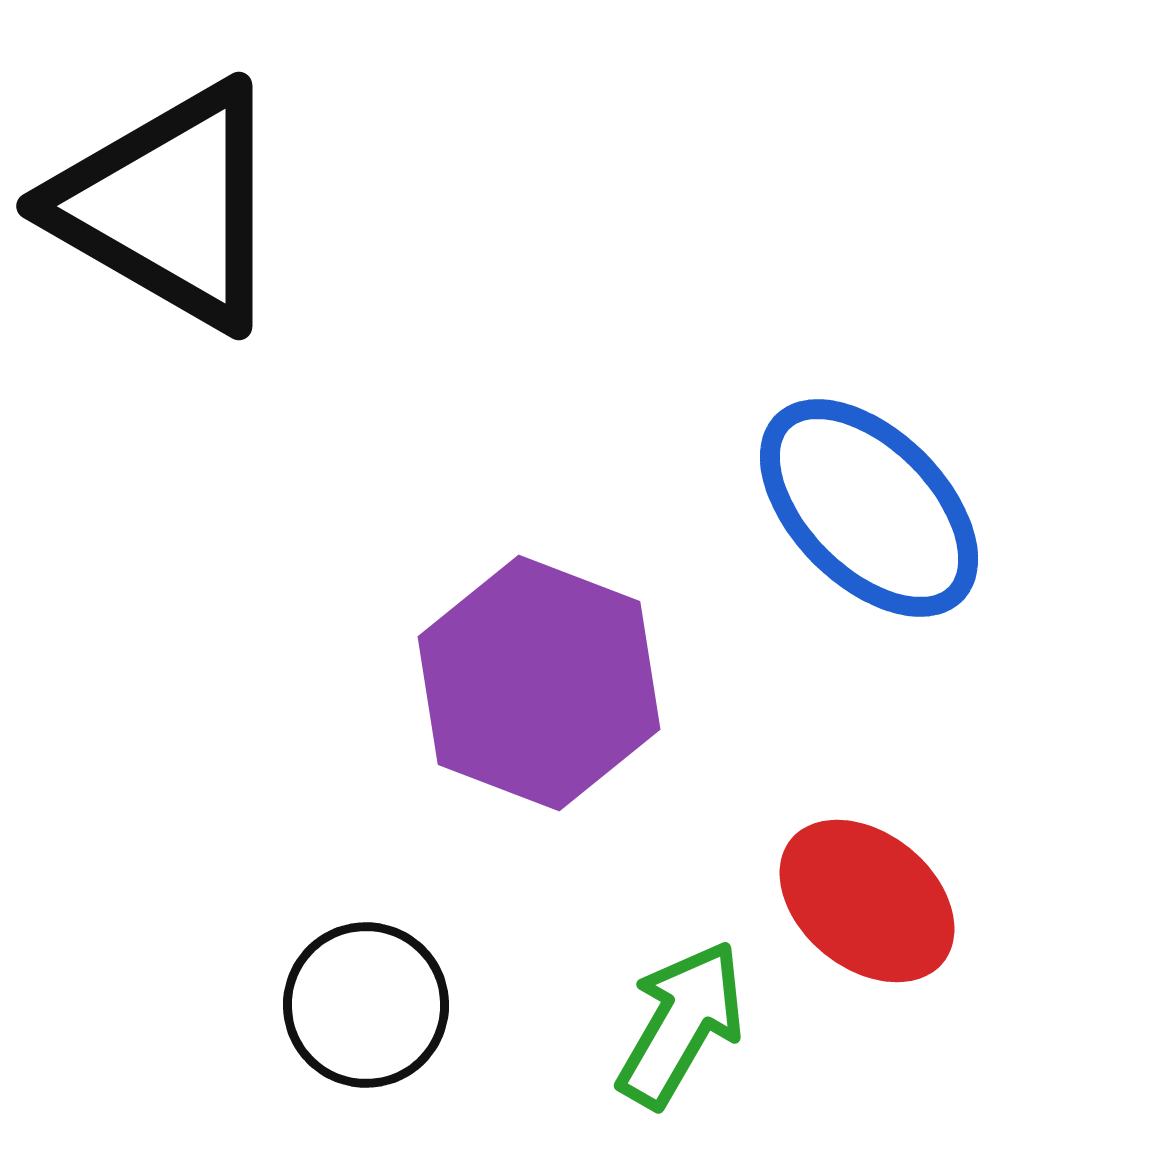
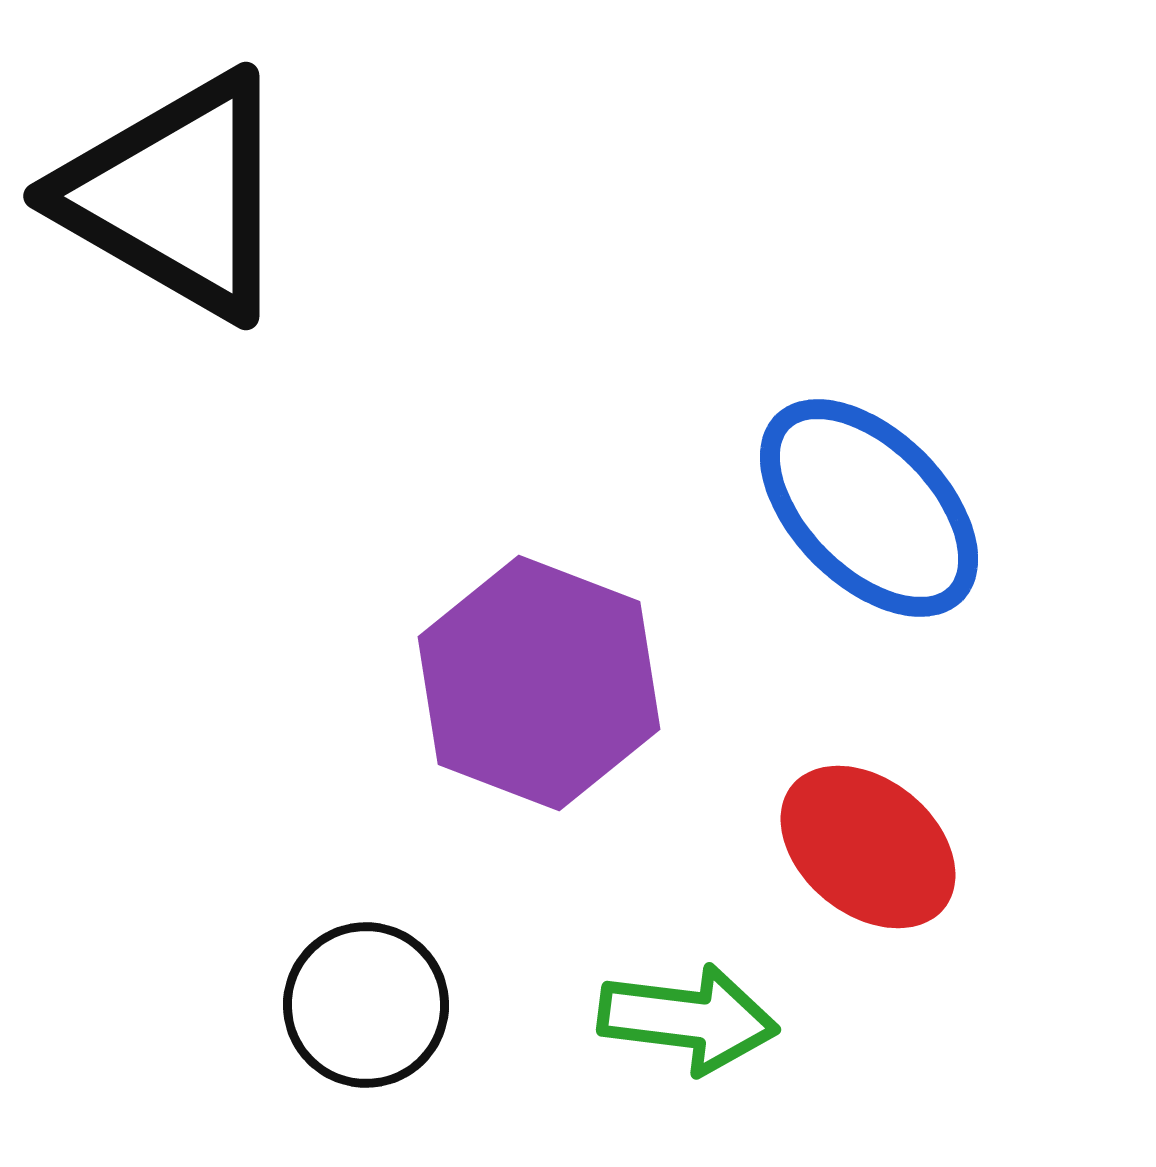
black triangle: moved 7 px right, 10 px up
red ellipse: moved 1 px right, 54 px up
green arrow: moved 7 px right, 5 px up; rotated 67 degrees clockwise
